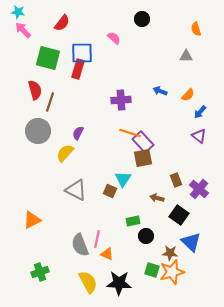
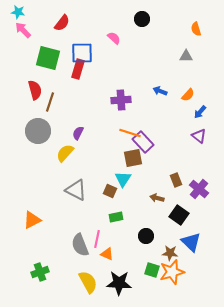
brown square at (143, 158): moved 10 px left
green rectangle at (133, 221): moved 17 px left, 4 px up
